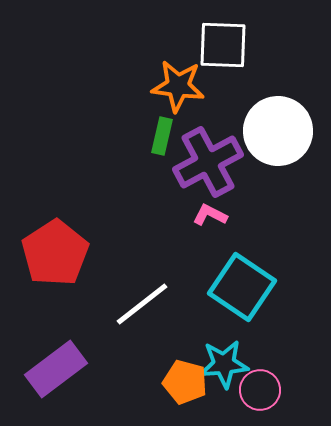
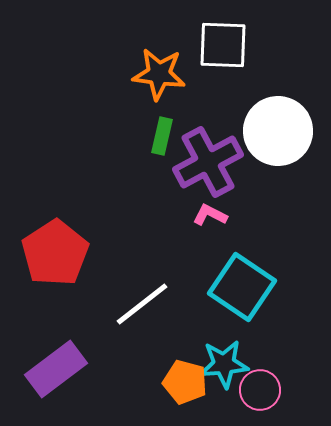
orange star: moved 19 px left, 12 px up
